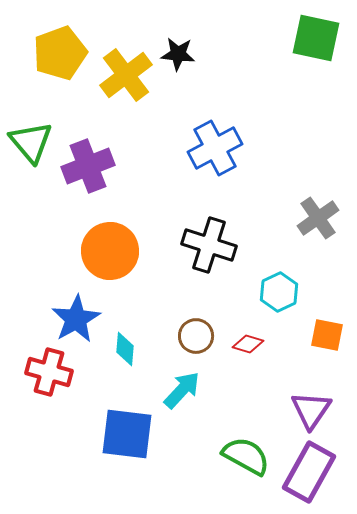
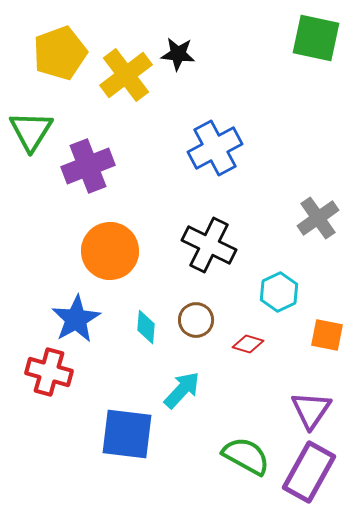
green triangle: moved 11 px up; rotated 12 degrees clockwise
black cross: rotated 8 degrees clockwise
brown circle: moved 16 px up
cyan diamond: moved 21 px right, 22 px up
